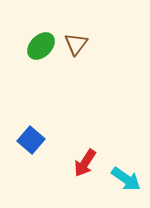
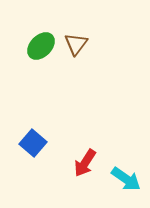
blue square: moved 2 px right, 3 px down
